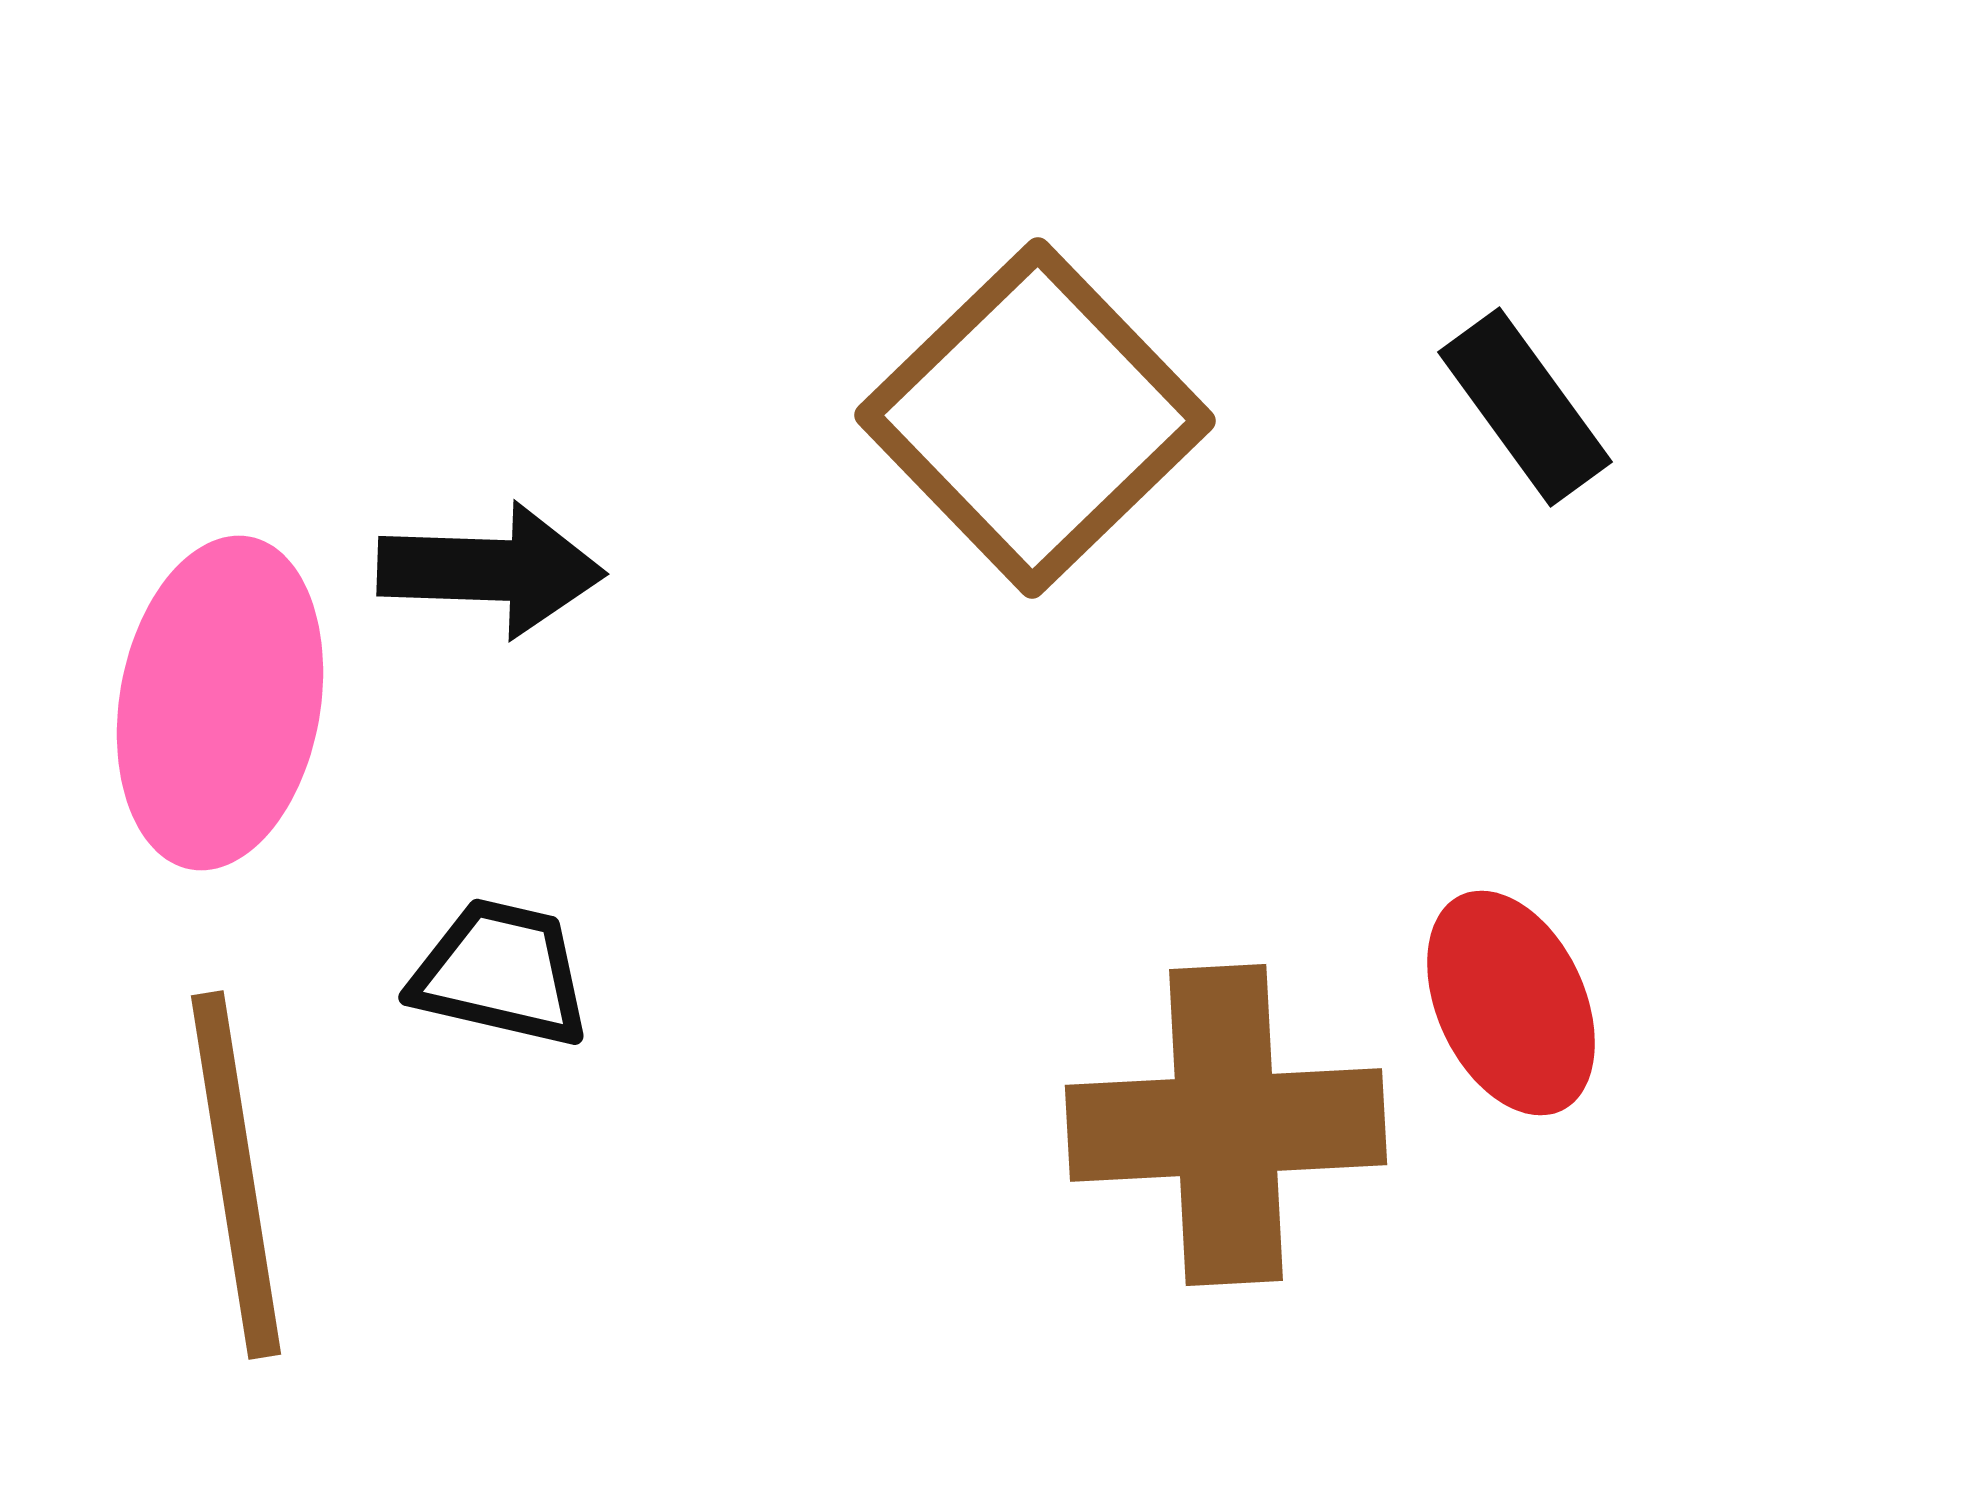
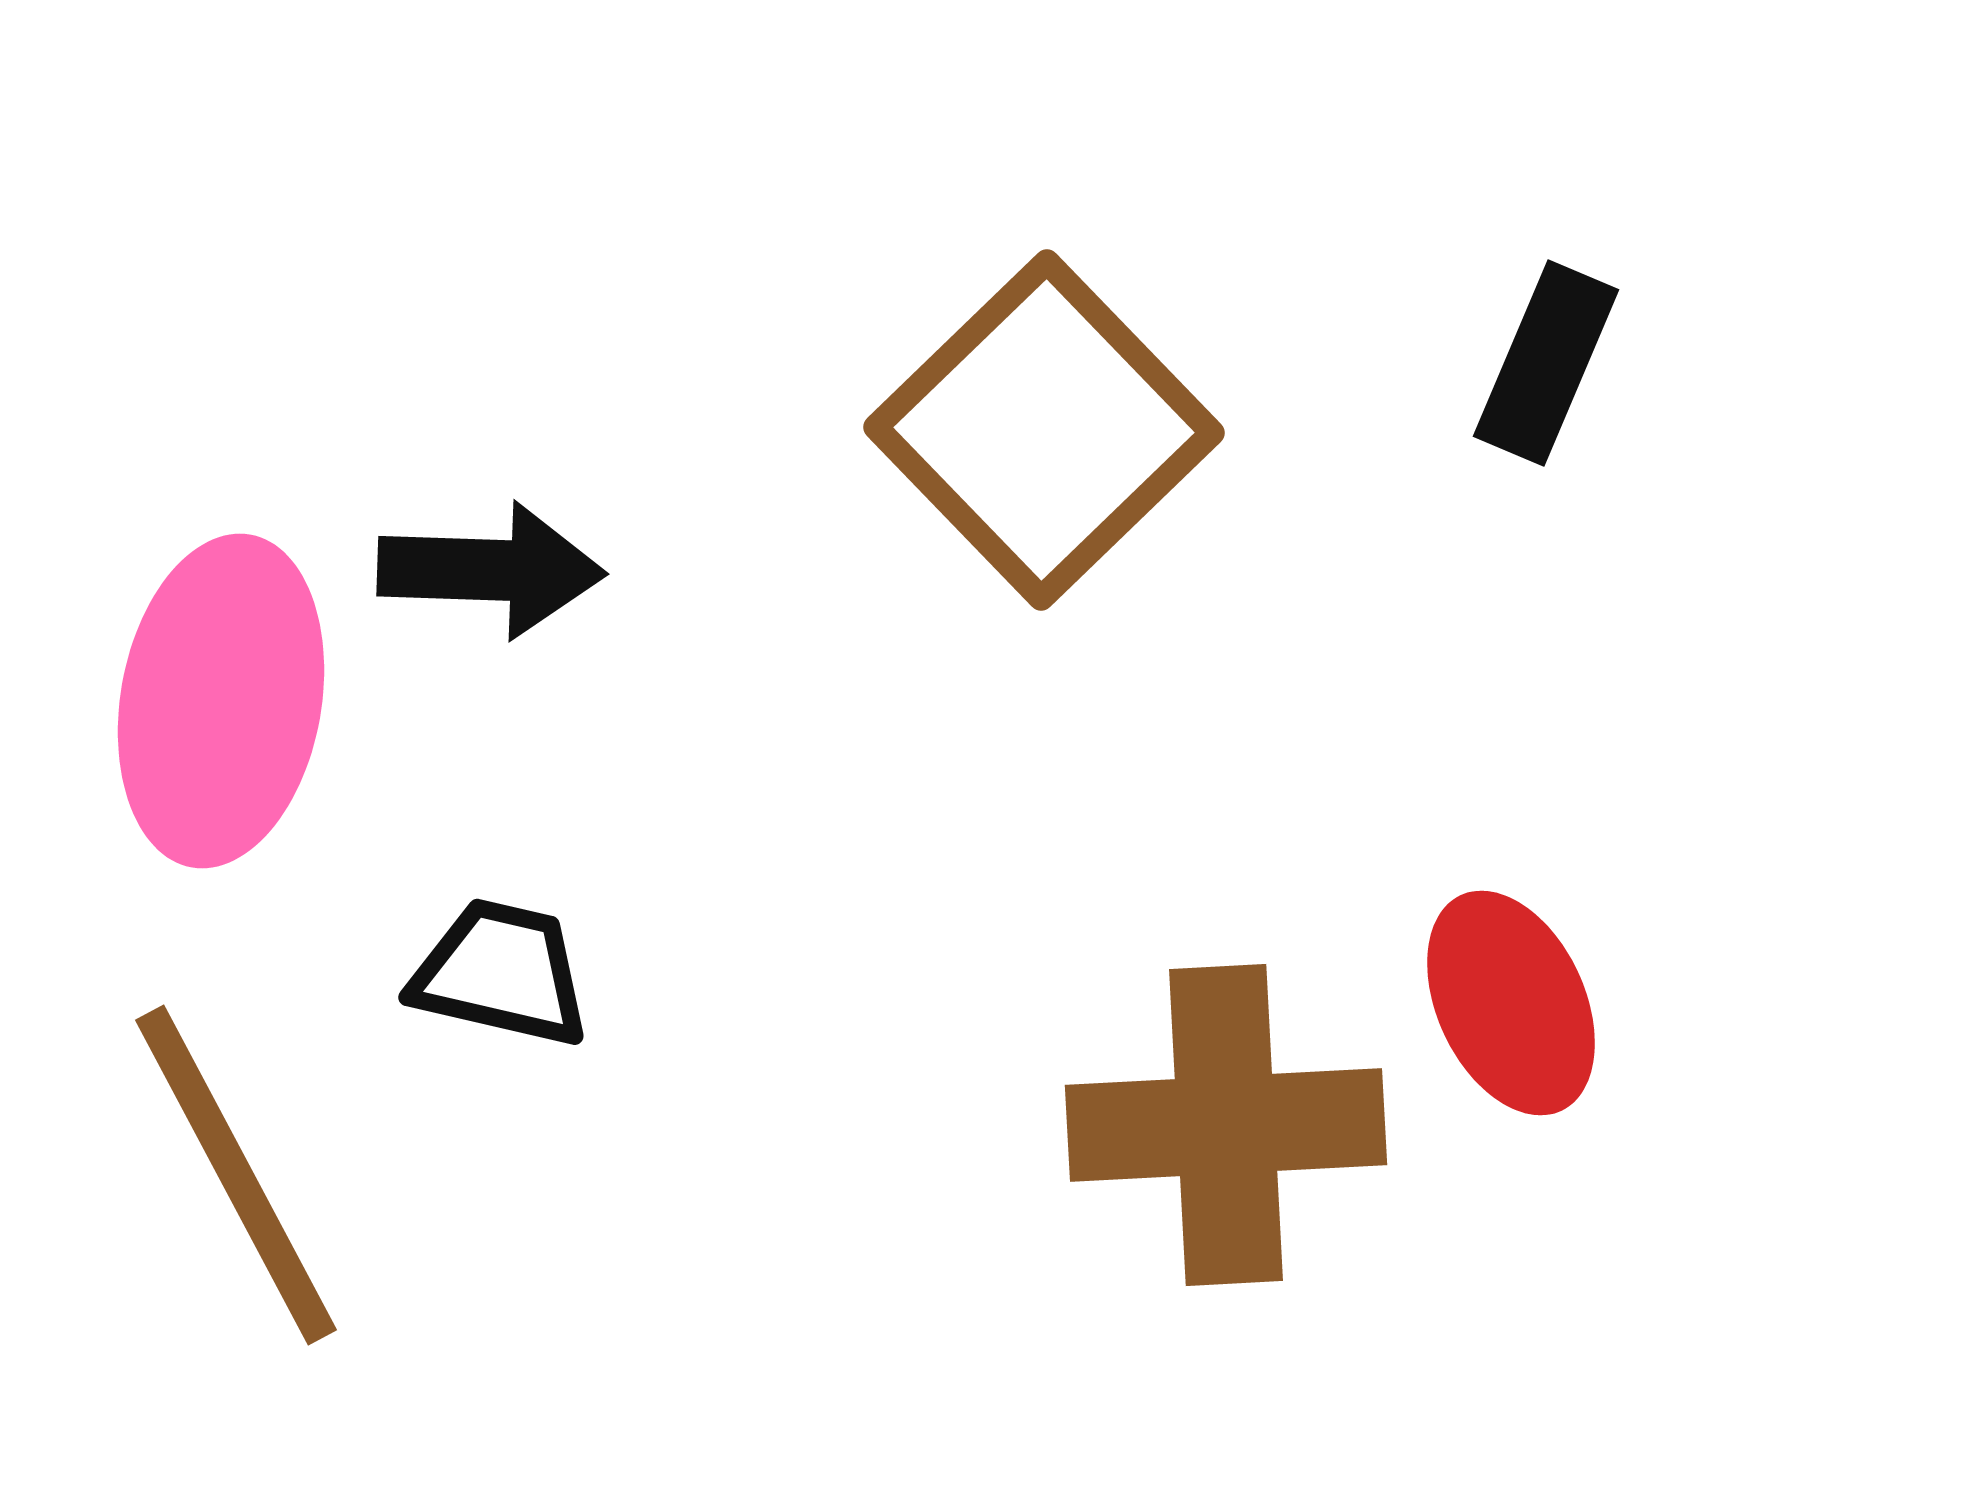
black rectangle: moved 21 px right, 44 px up; rotated 59 degrees clockwise
brown square: moved 9 px right, 12 px down
pink ellipse: moved 1 px right, 2 px up
brown line: rotated 19 degrees counterclockwise
